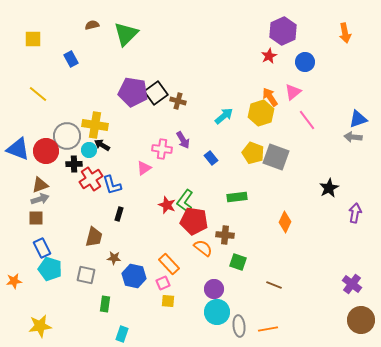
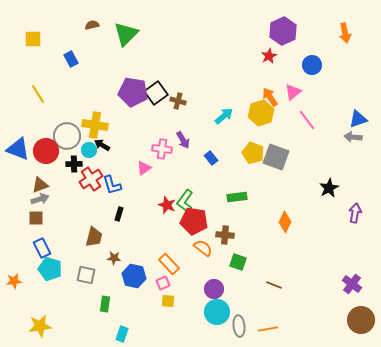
blue circle at (305, 62): moved 7 px right, 3 px down
yellow line at (38, 94): rotated 18 degrees clockwise
